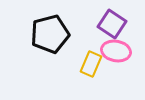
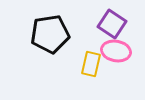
black pentagon: rotated 6 degrees clockwise
yellow rectangle: rotated 10 degrees counterclockwise
